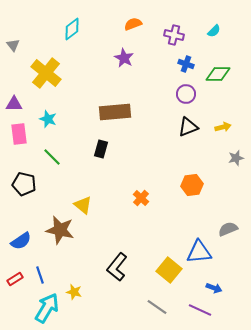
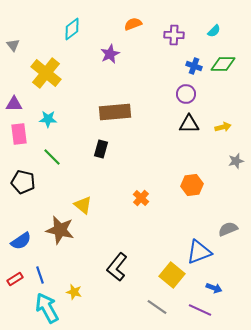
purple cross: rotated 12 degrees counterclockwise
purple star: moved 14 px left, 4 px up; rotated 18 degrees clockwise
blue cross: moved 8 px right, 2 px down
green diamond: moved 5 px right, 10 px up
cyan star: rotated 18 degrees counterclockwise
black triangle: moved 1 px right, 3 px up; rotated 20 degrees clockwise
gray star: moved 3 px down
black pentagon: moved 1 px left, 2 px up
blue triangle: rotated 16 degrees counterclockwise
yellow square: moved 3 px right, 5 px down
cyan arrow: rotated 60 degrees counterclockwise
